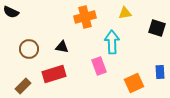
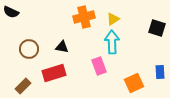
yellow triangle: moved 12 px left, 6 px down; rotated 24 degrees counterclockwise
orange cross: moved 1 px left
red rectangle: moved 1 px up
